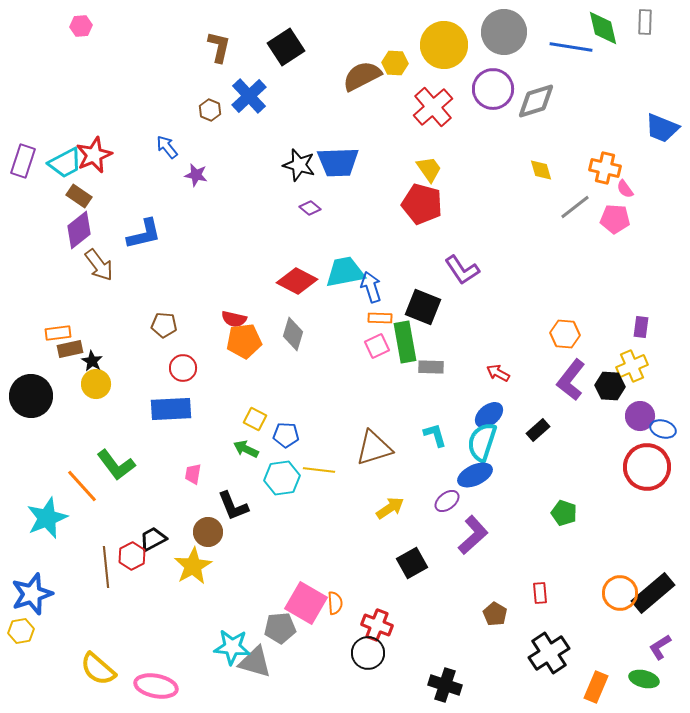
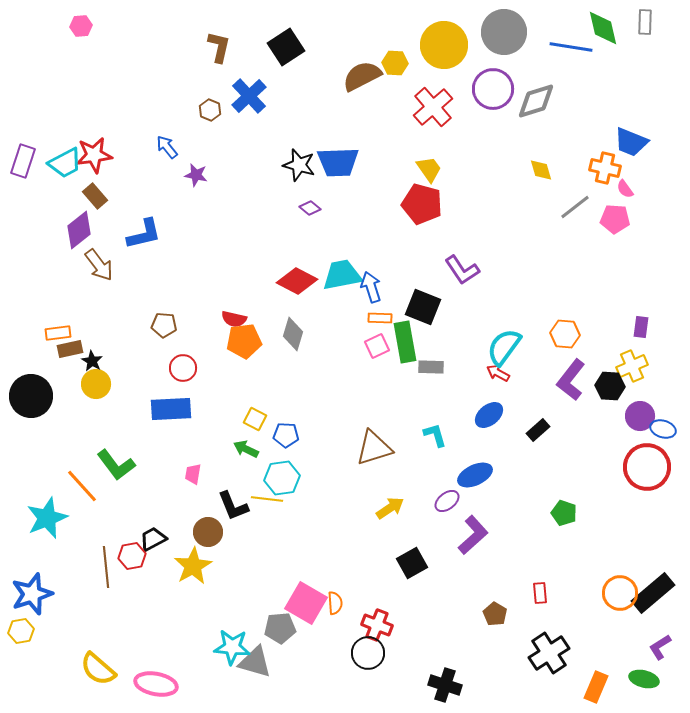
blue trapezoid at (662, 128): moved 31 px left, 14 px down
red star at (94, 155): rotated 15 degrees clockwise
brown rectangle at (79, 196): moved 16 px right; rotated 15 degrees clockwise
cyan trapezoid at (345, 272): moved 3 px left, 3 px down
cyan semicircle at (482, 442): moved 22 px right, 95 px up; rotated 18 degrees clockwise
yellow line at (319, 470): moved 52 px left, 29 px down
red hexagon at (132, 556): rotated 16 degrees clockwise
pink ellipse at (156, 686): moved 2 px up
